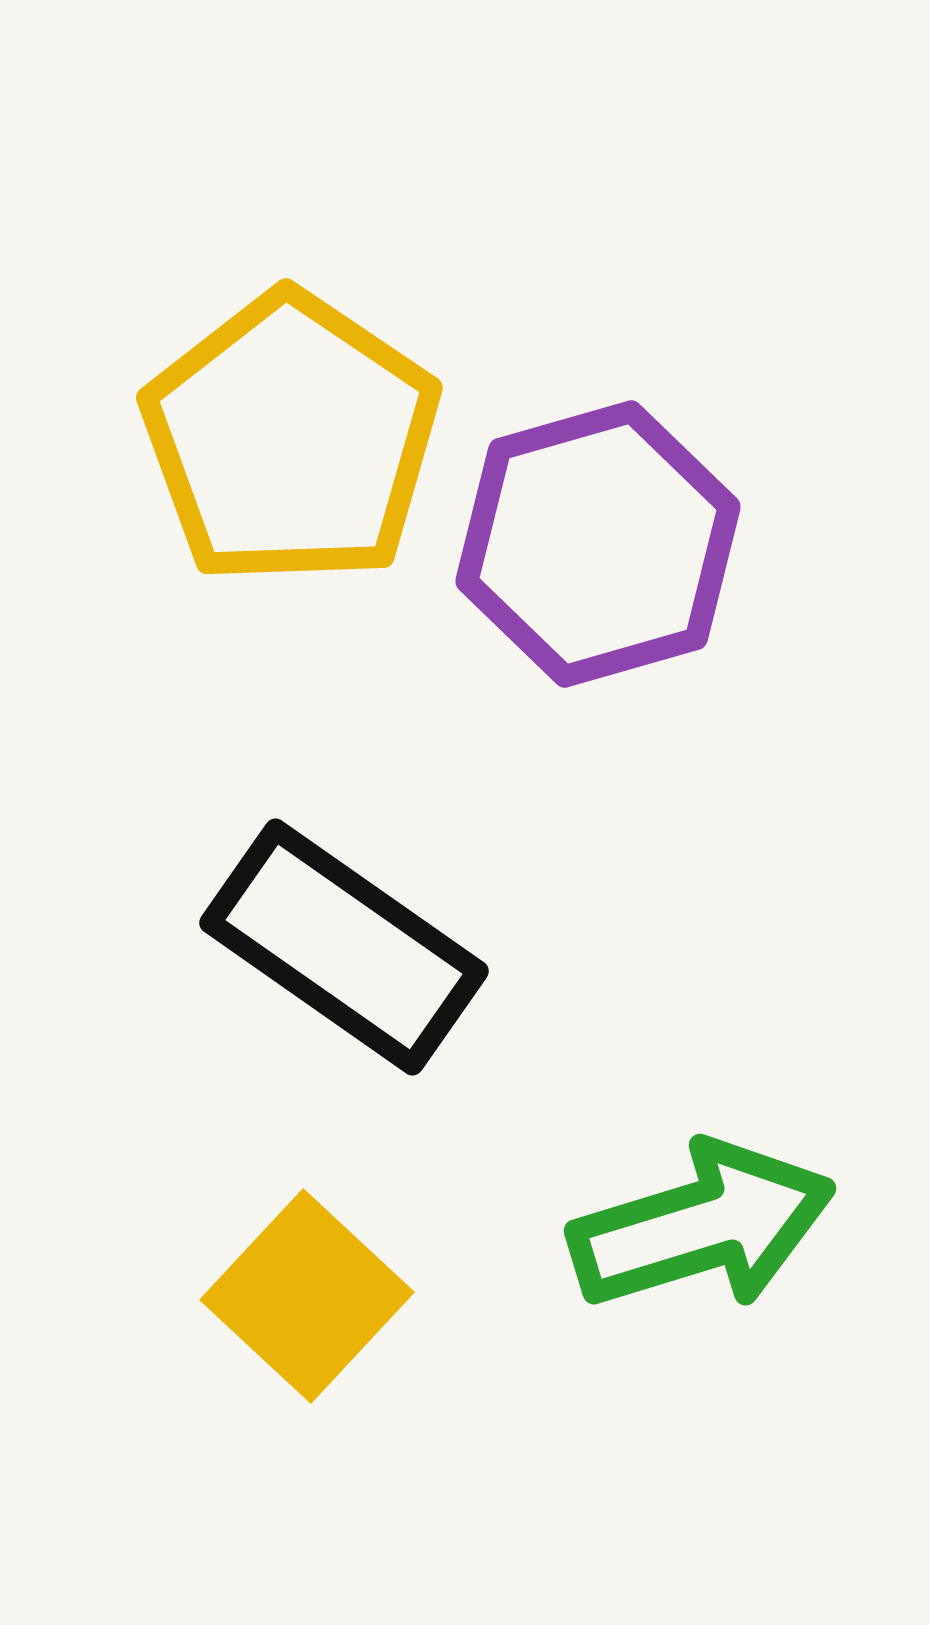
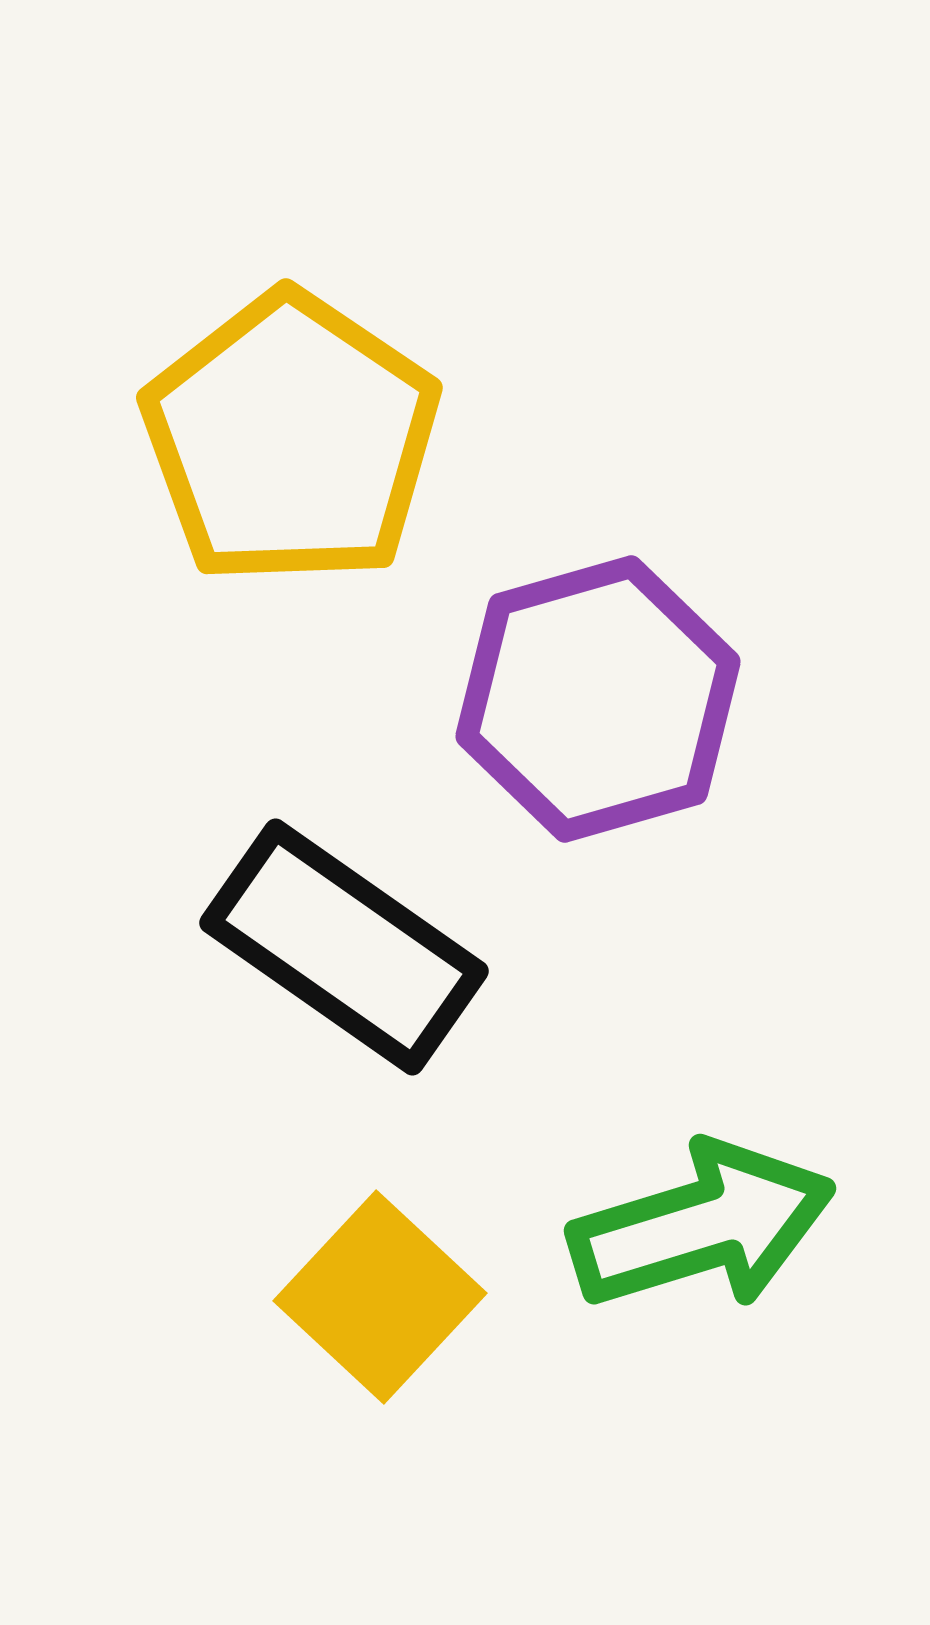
purple hexagon: moved 155 px down
yellow square: moved 73 px right, 1 px down
